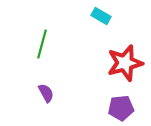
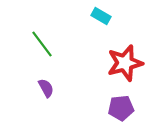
green line: rotated 52 degrees counterclockwise
purple semicircle: moved 5 px up
